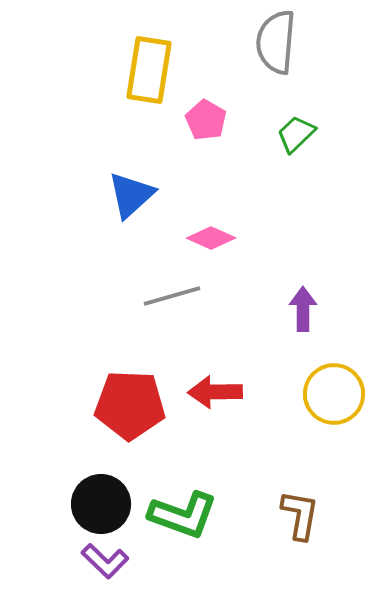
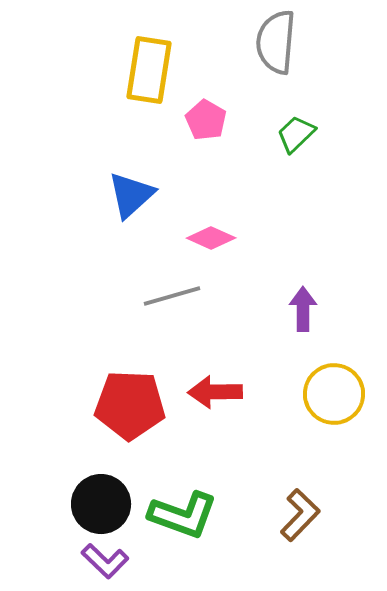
brown L-shape: rotated 34 degrees clockwise
